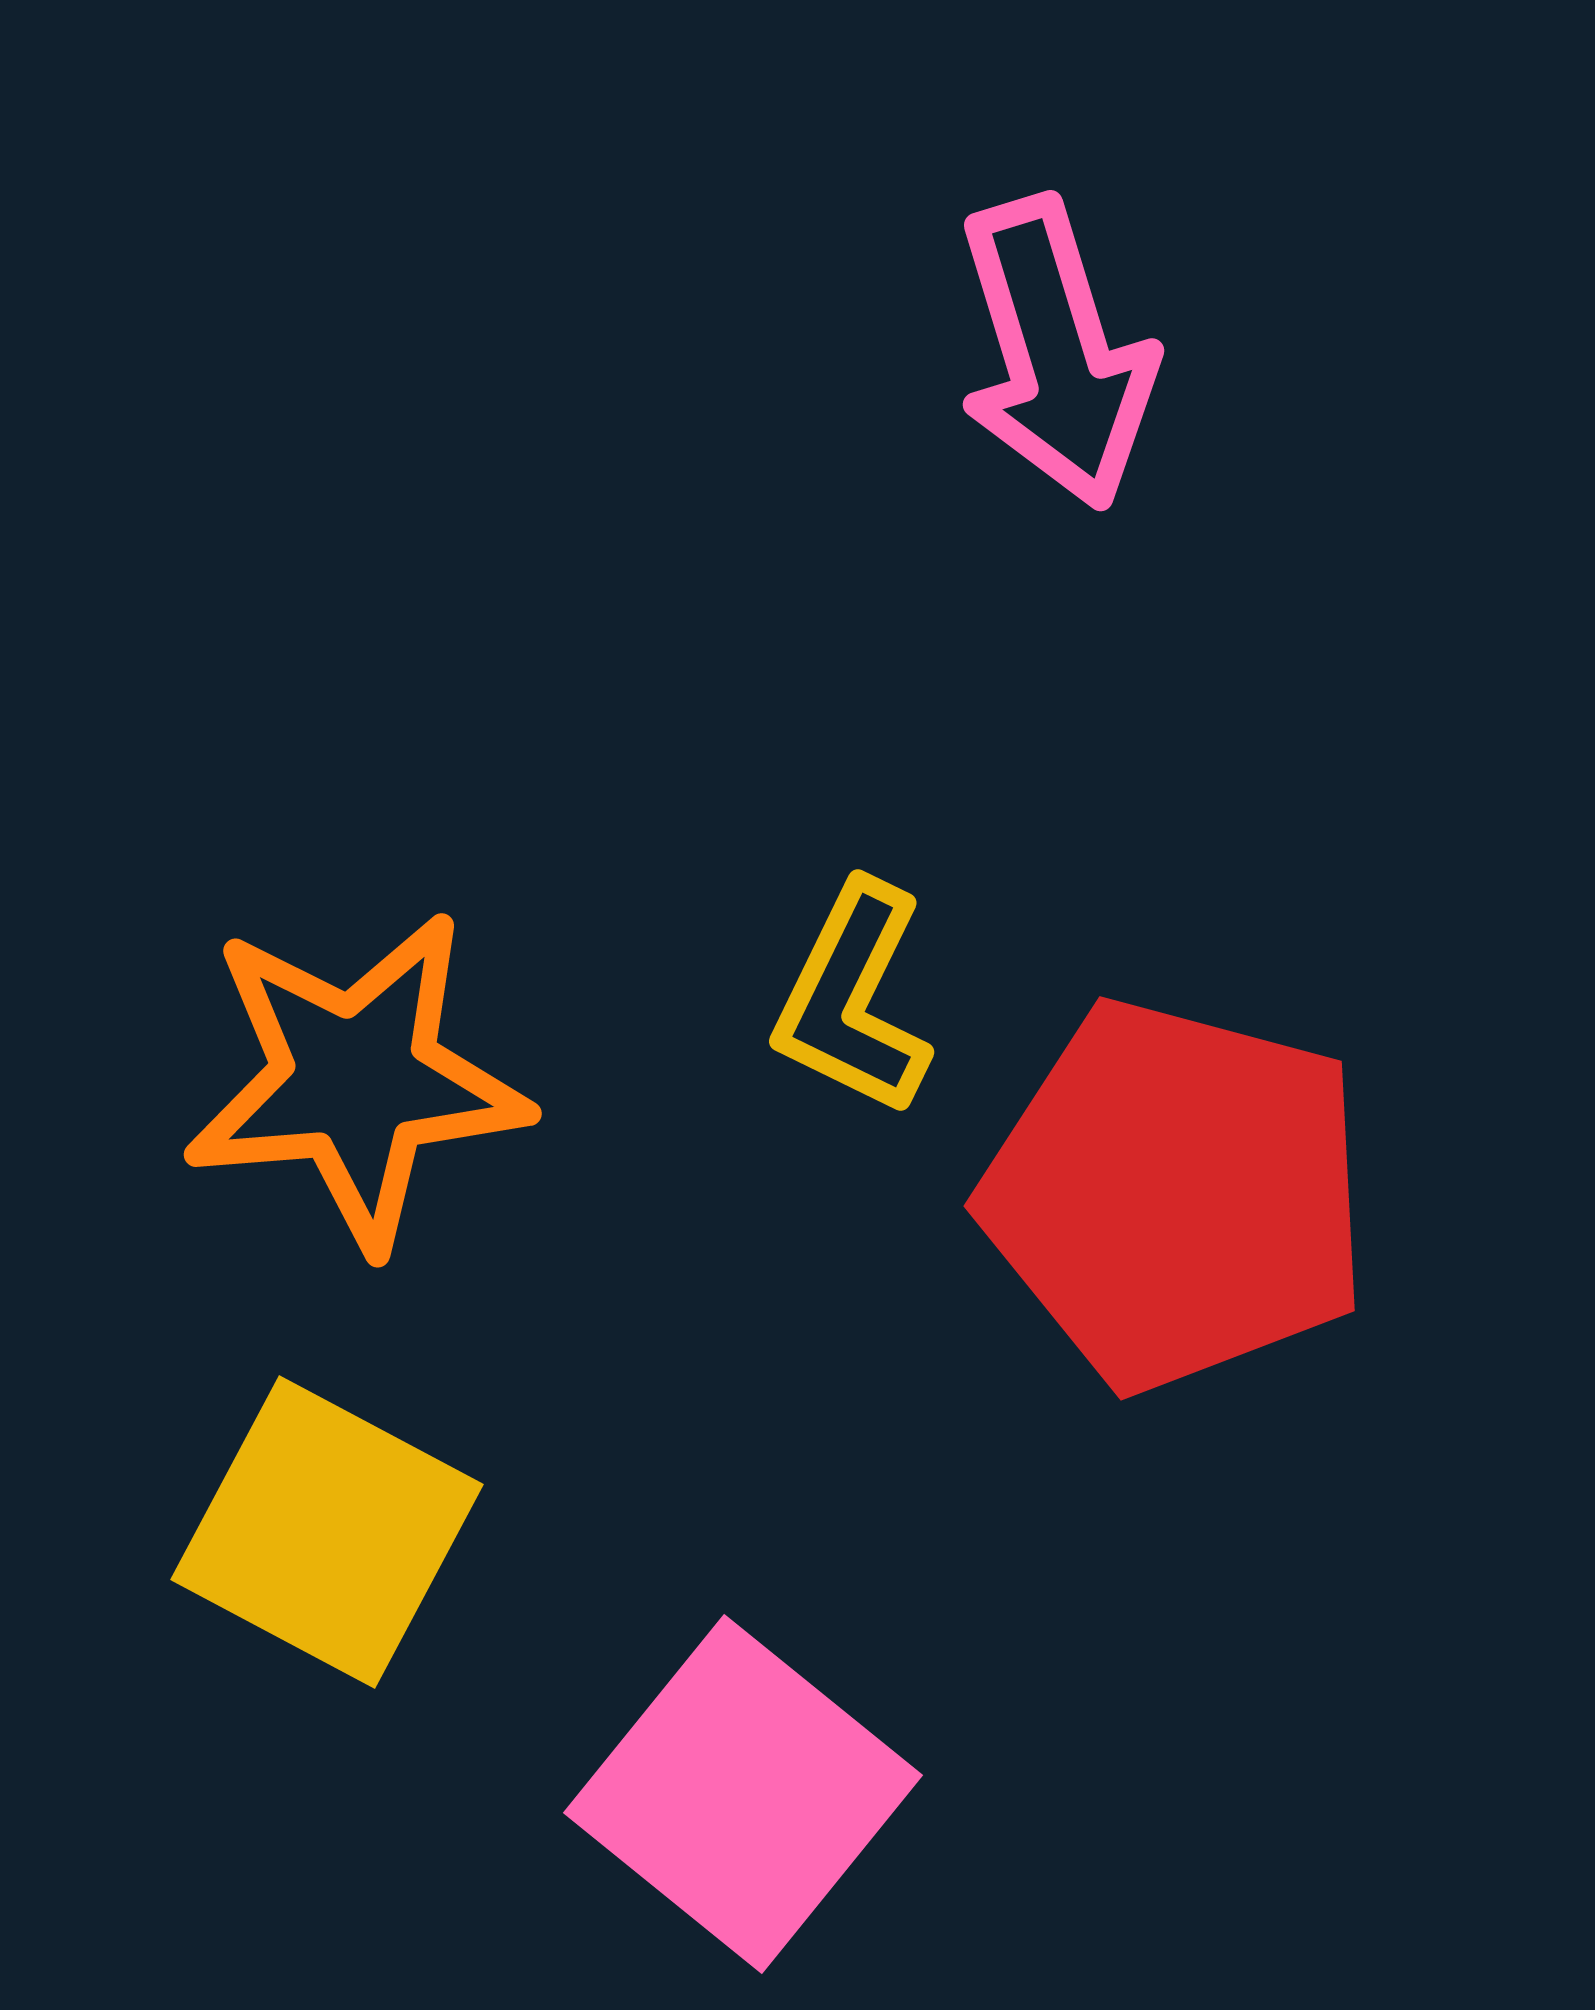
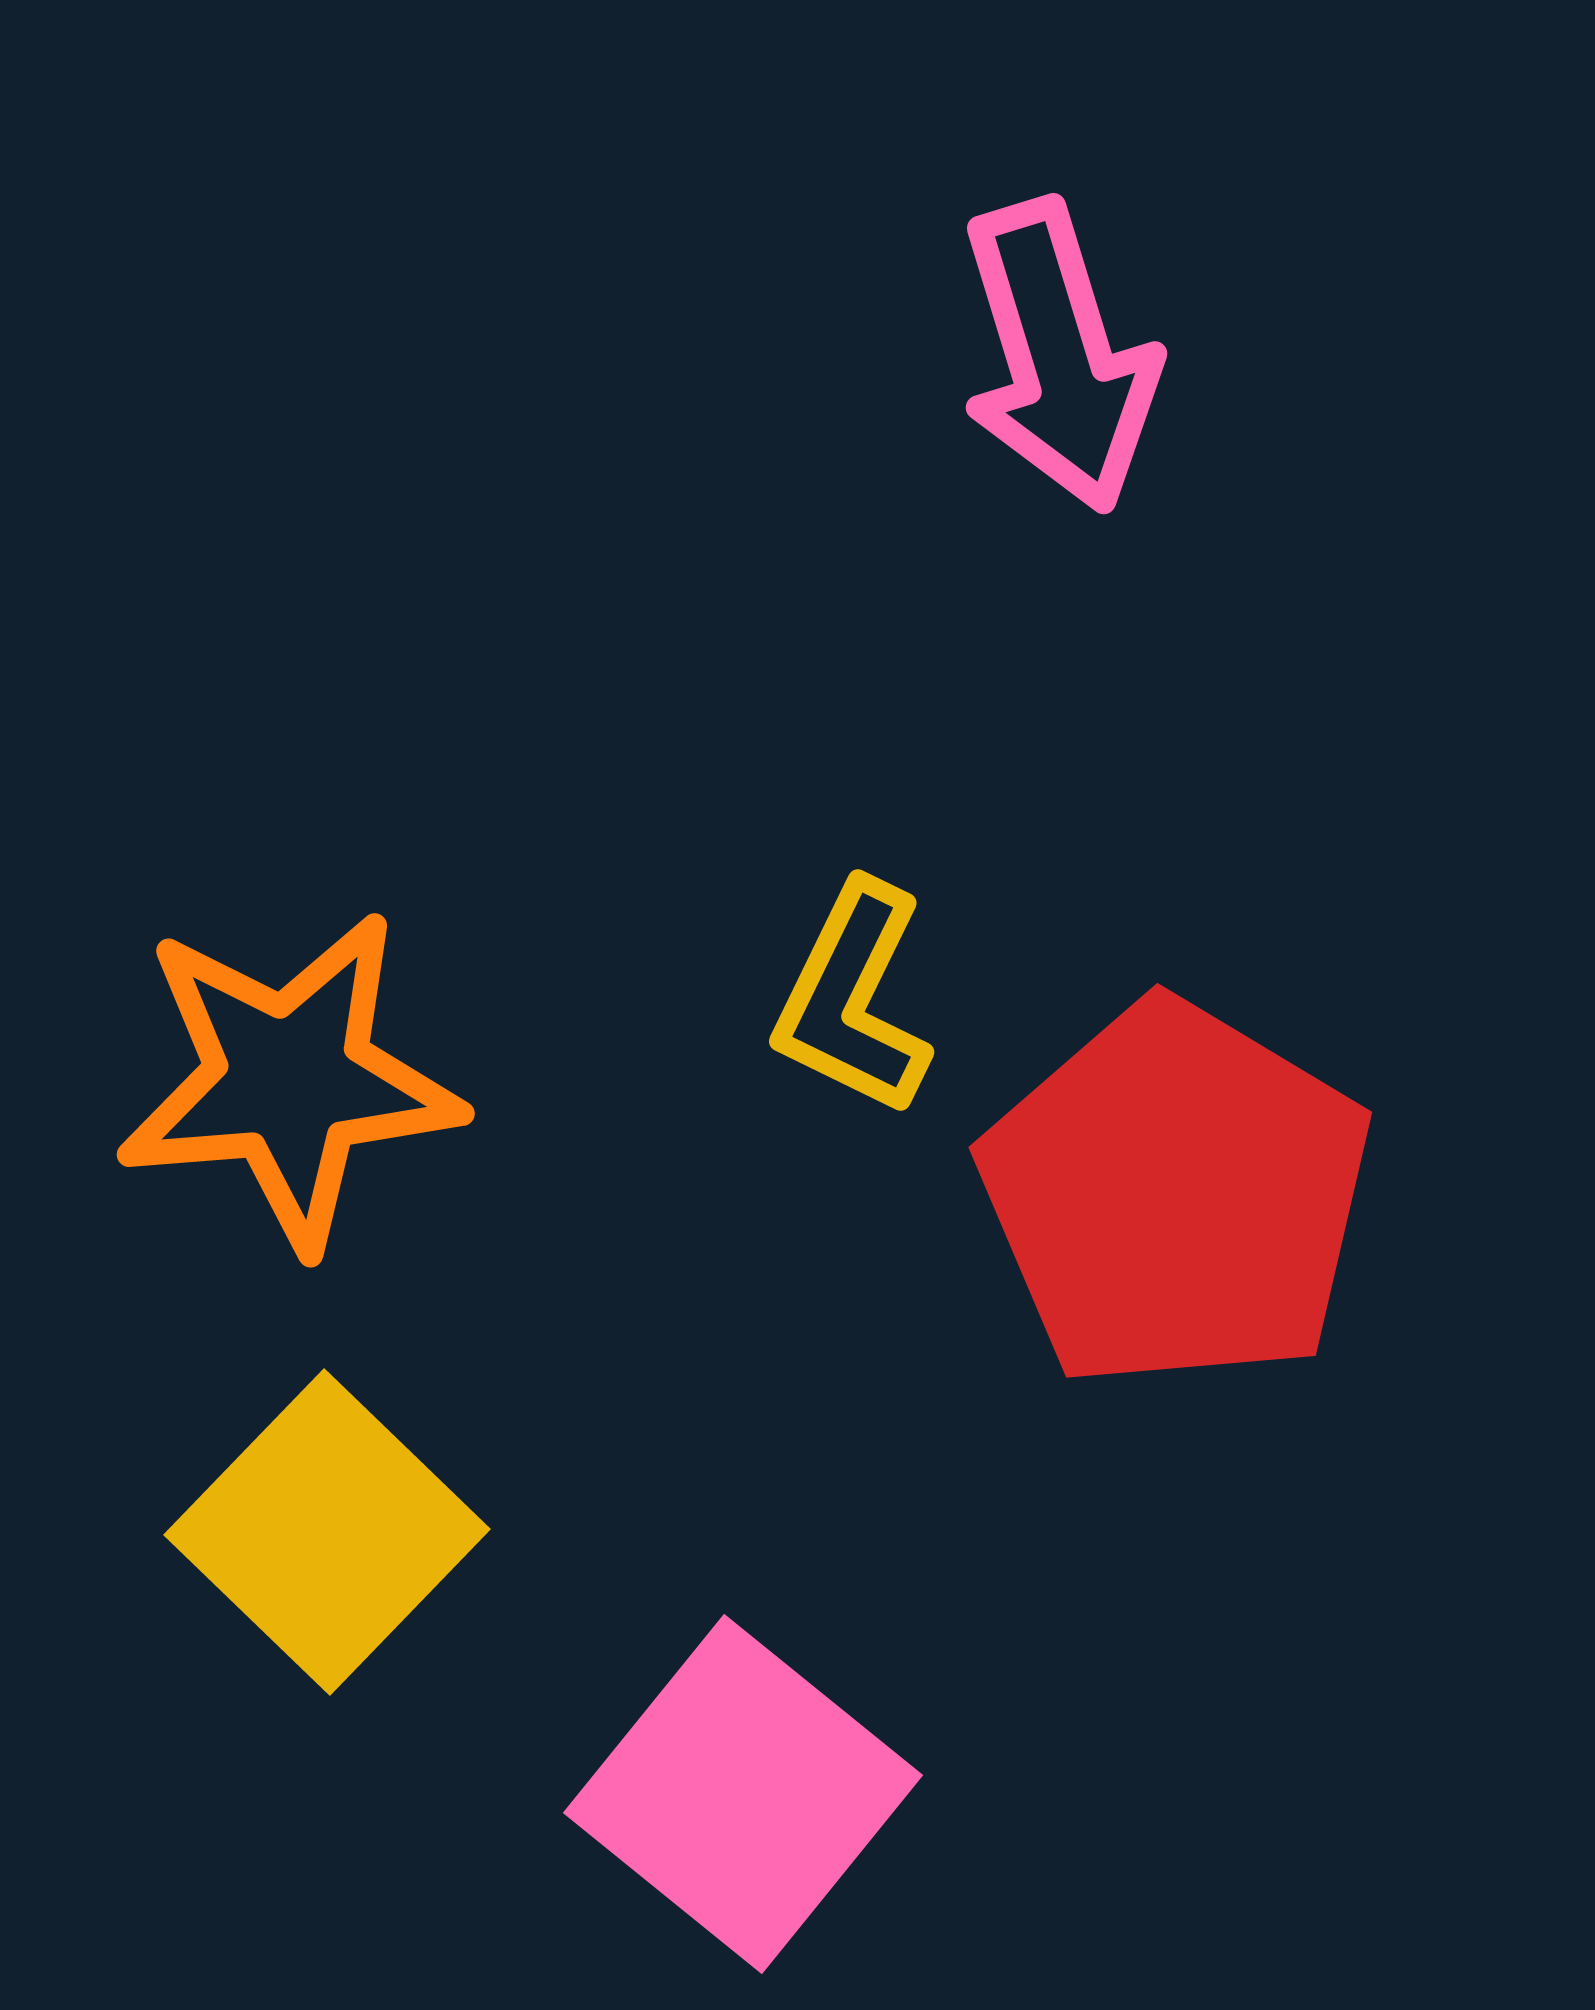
pink arrow: moved 3 px right, 3 px down
orange star: moved 67 px left
red pentagon: rotated 16 degrees clockwise
yellow square: rotated 16 degrees clockwise
